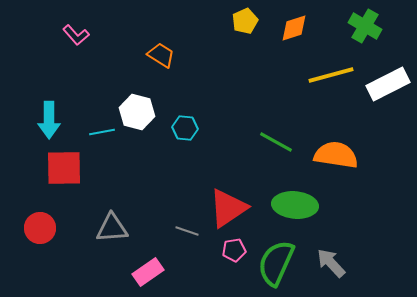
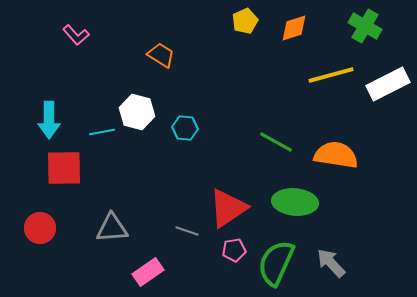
green ellipse: moved 3 px up
